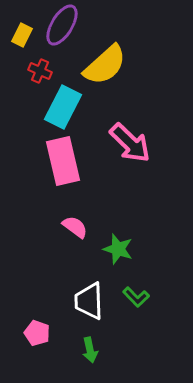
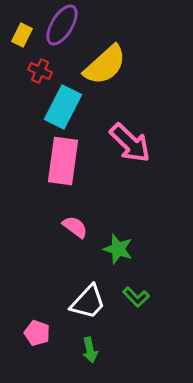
pink rectangle: rotated 21 degrees clockwise
white trapezoid: moved 1 px left, 1 px down; rotated 135 degrees counterclockwise
